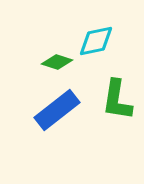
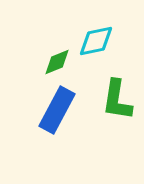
green diamond: rotated 40 degrees counterclockwise
blue rectangle: rotated 24 degrees counterclockwise
